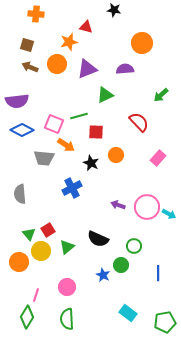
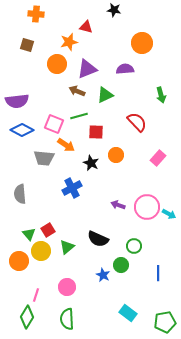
brown arrow at (30, 67): moved 47 px right, 24 px down
green arrow at (161, 95): rotated 63 degrees counterclockwise
red semicircle at (139, 122): moved 2 px left
orange circle at (19, 262): moved 1 px up
